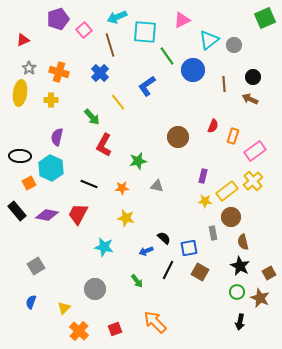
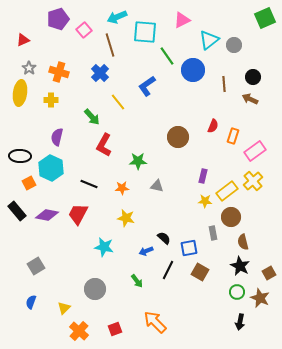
green star at (138, 161): rotated 12 degrees clockwise
